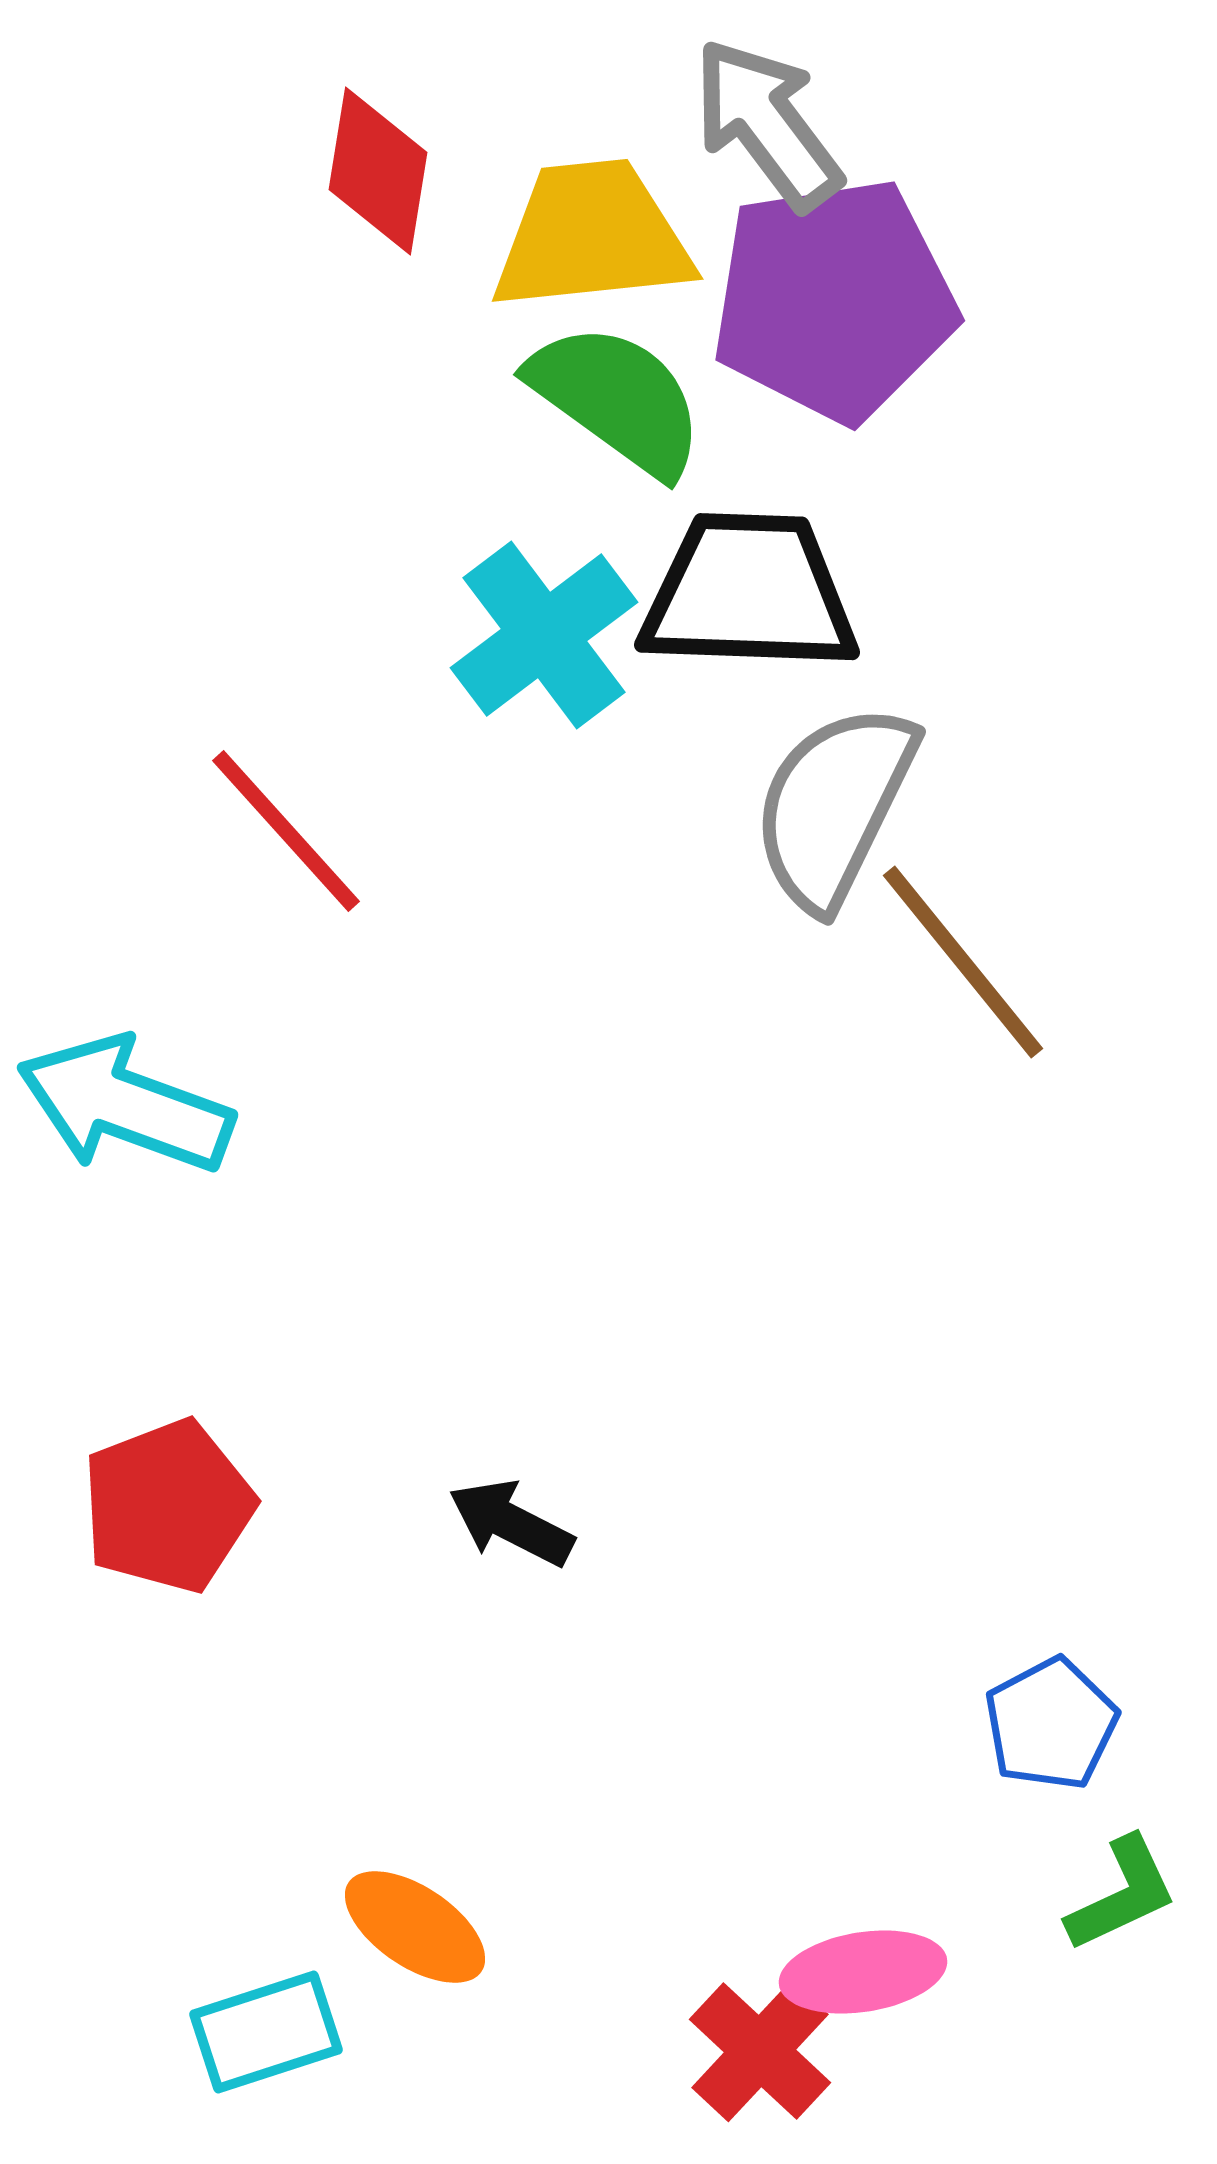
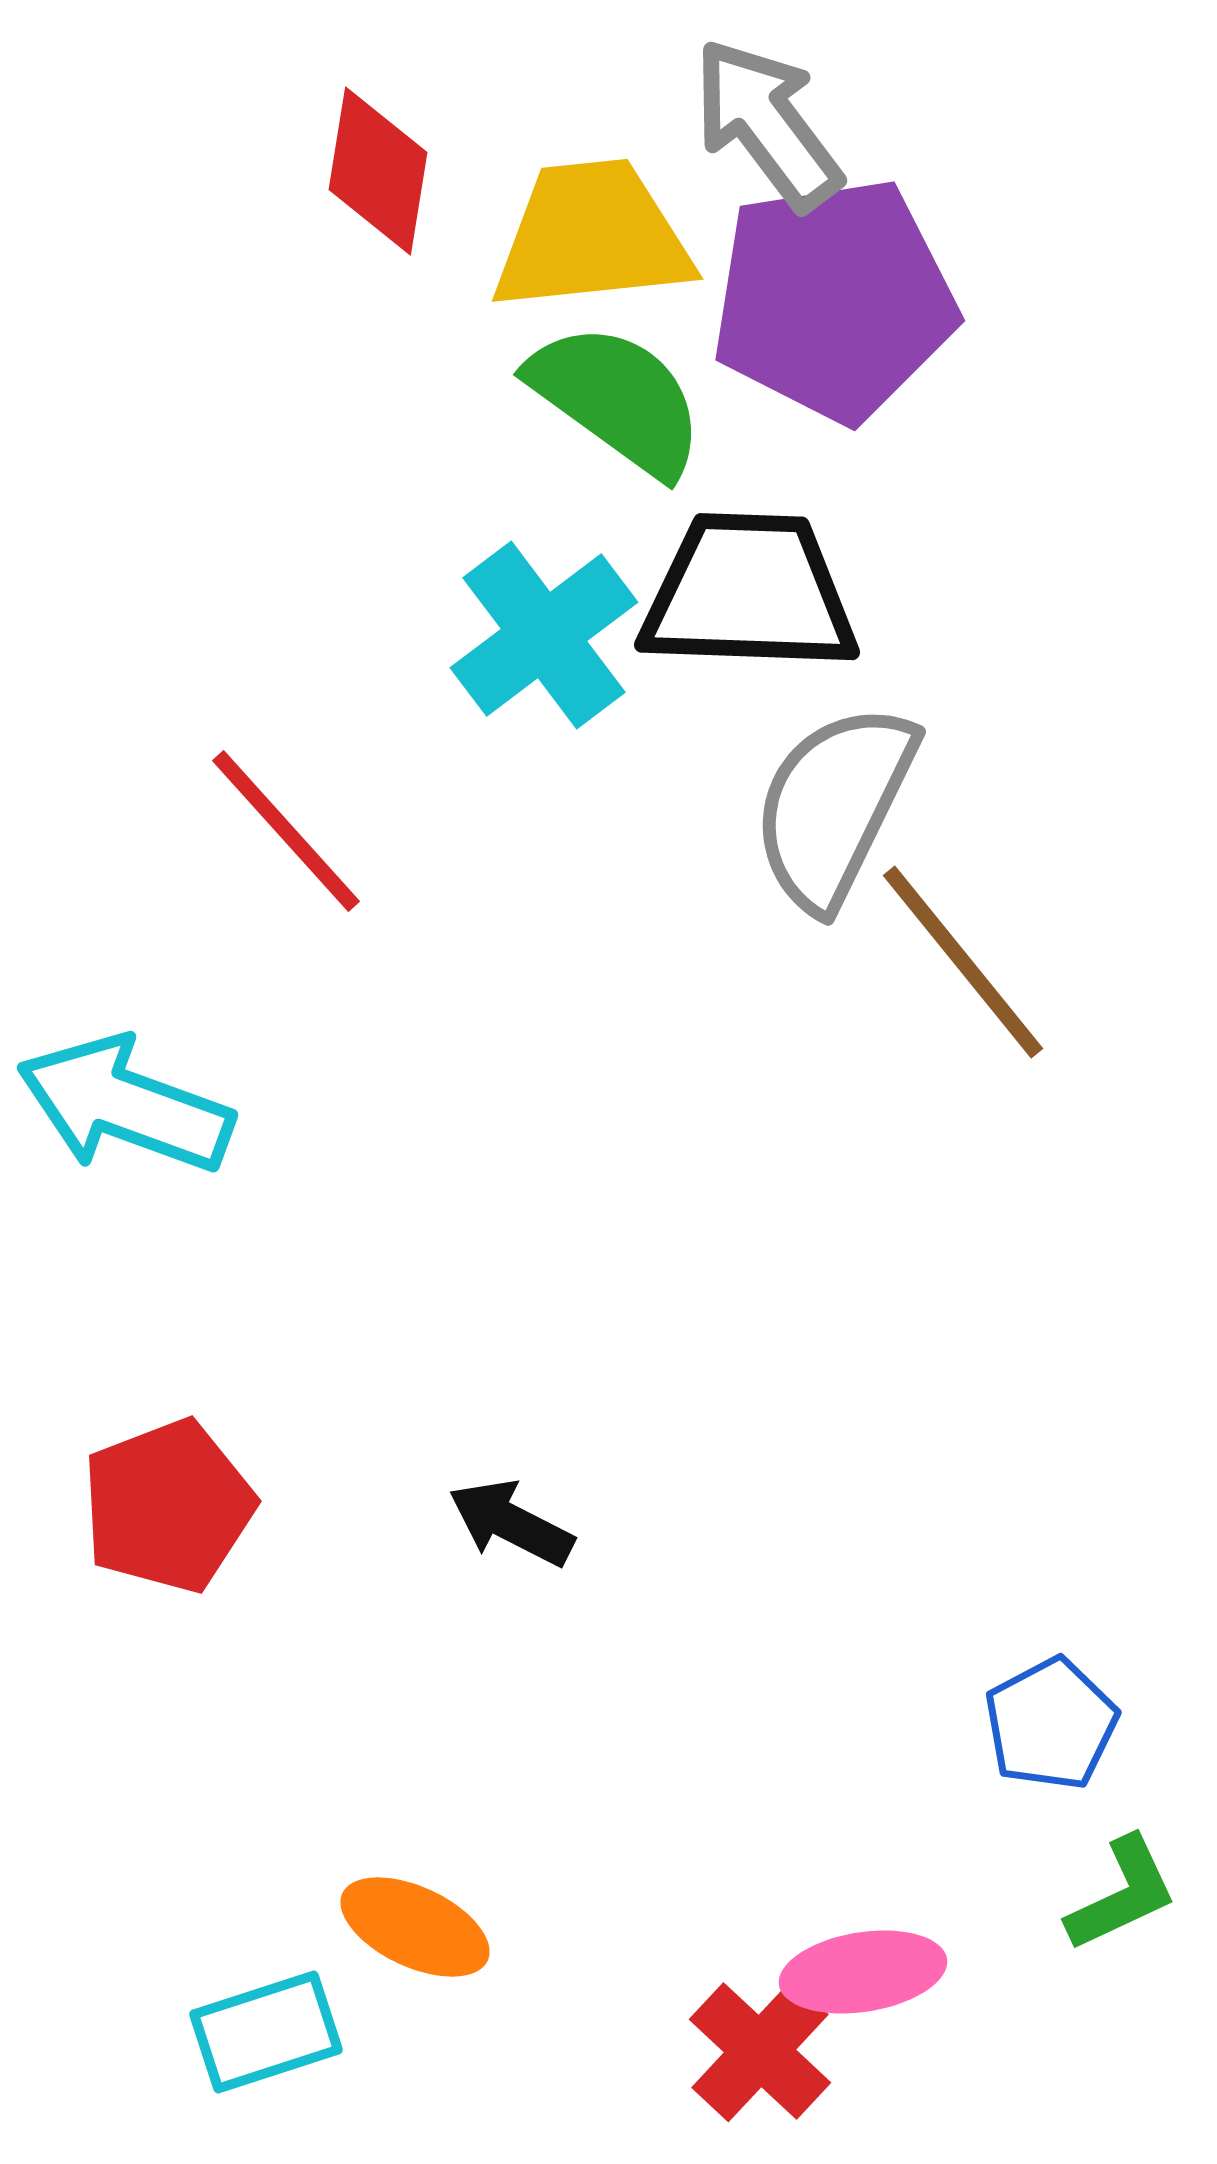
orange ellipse: rotated 9 degrees counterclockwise
